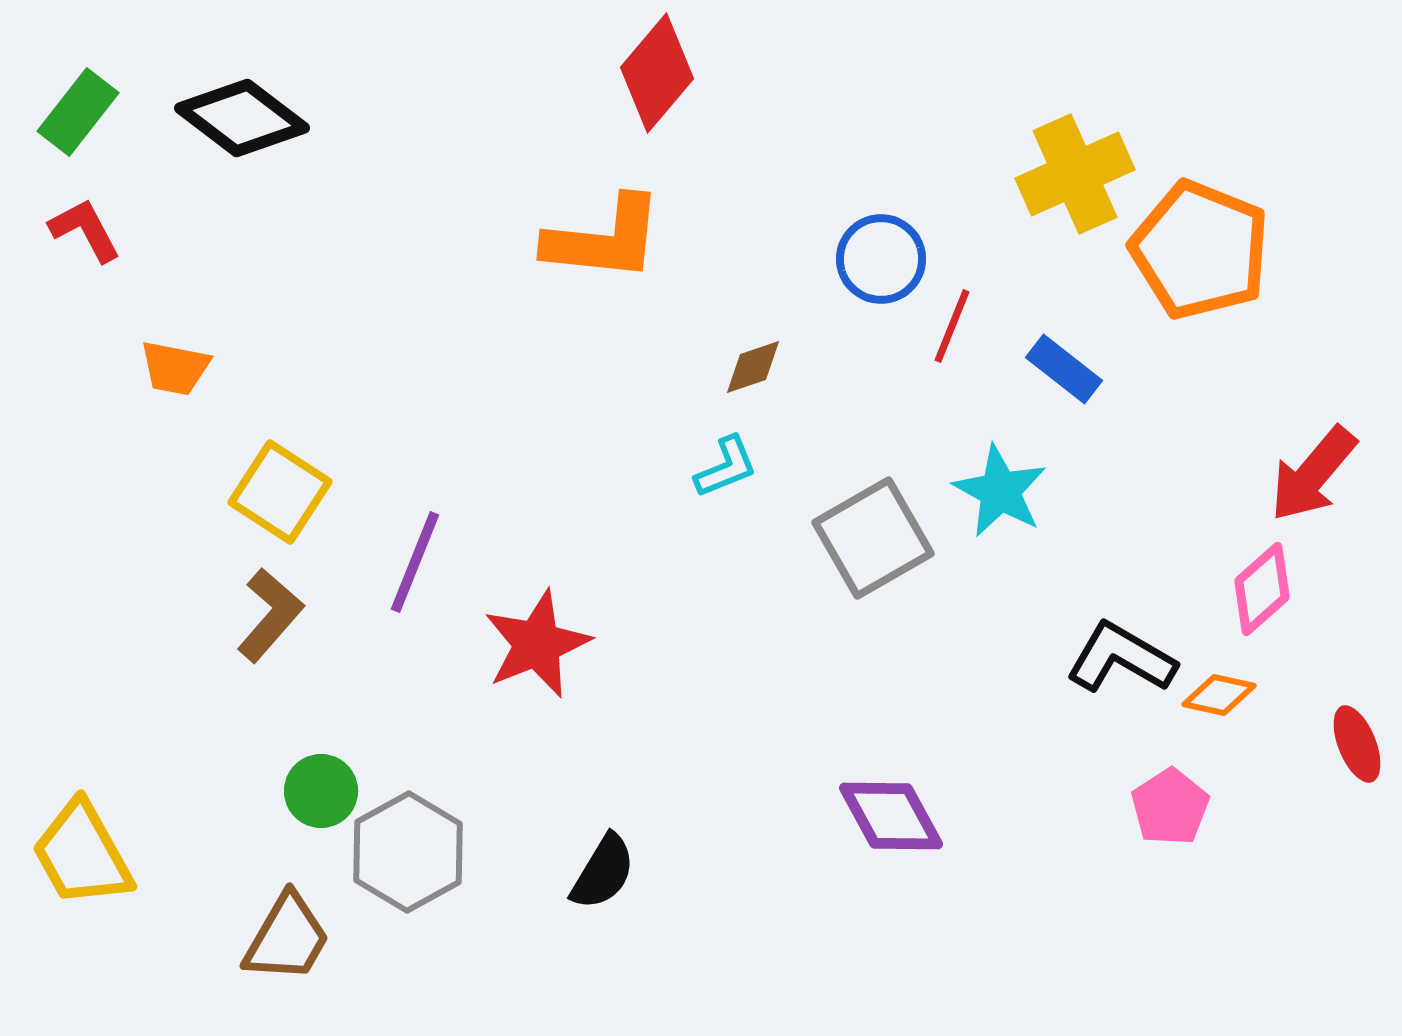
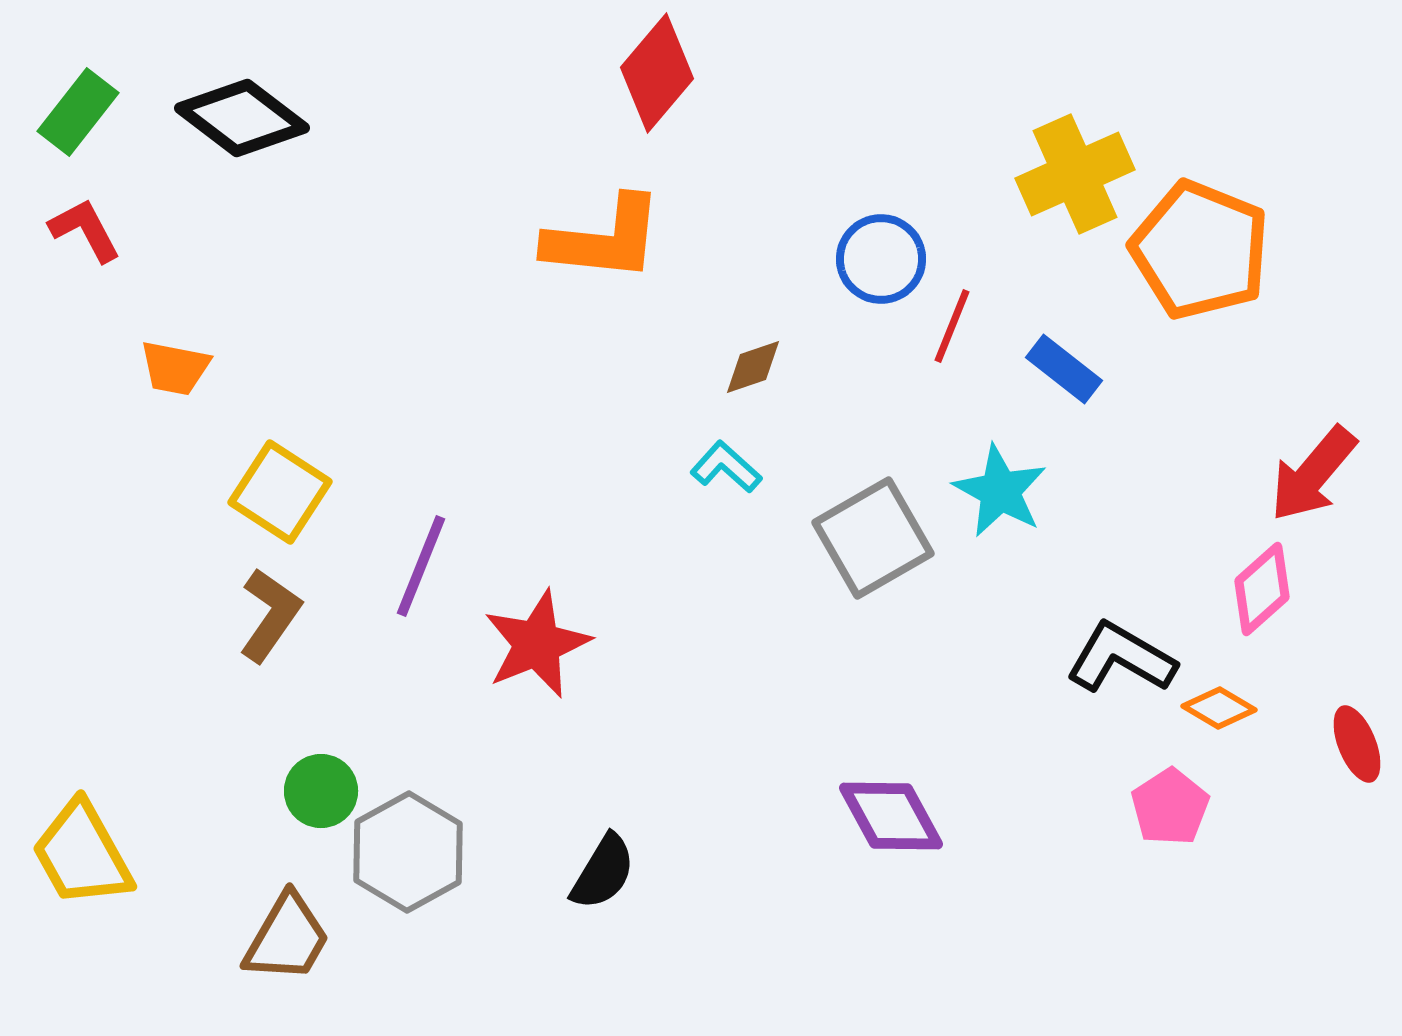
cyan L-shape: rotated 116 degrees counterclockwise
purple line: moved 6 px right, 4 px down
brown L-shape: rotated 6 degrees counterclockwise
orange diamond: moved 13 px down; rotated 18 degrees clockwise
